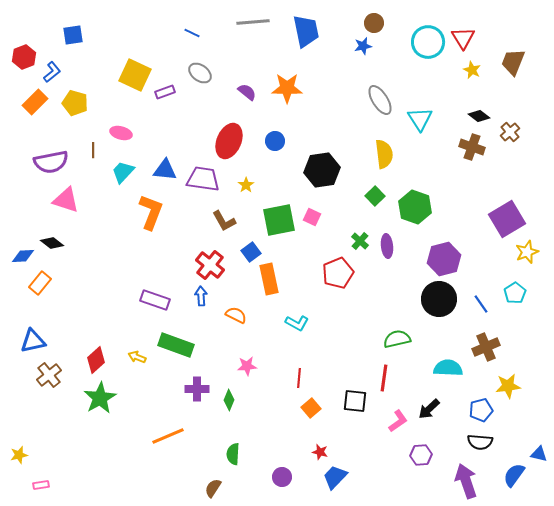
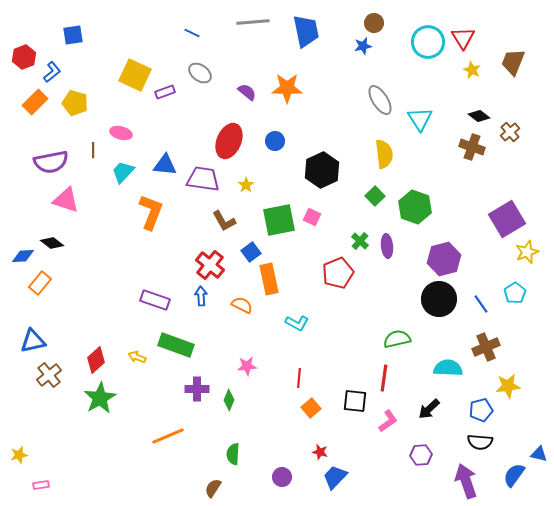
blue triangle at (165, 170): moved 5 px up
black hexagon at (322, 170): rotated 16 degrees counterclockwise
orange semicircle at (236, 315): moved 6 px right, 10 px up
pink L-shape at (398, 421): moved 10 px left
